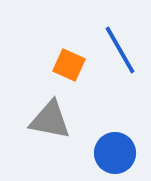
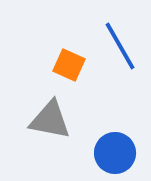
blue line: moved 4 px up
